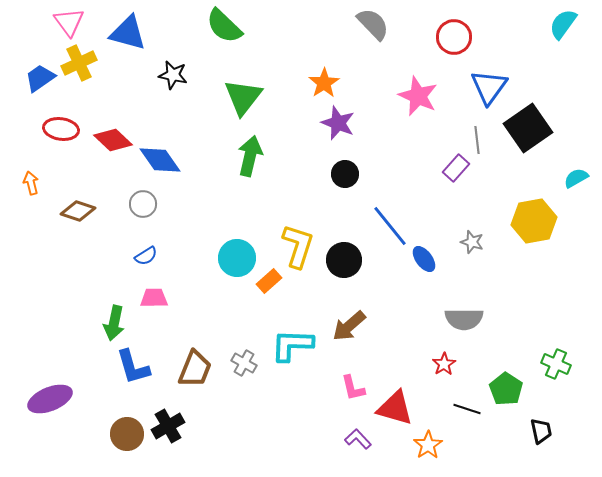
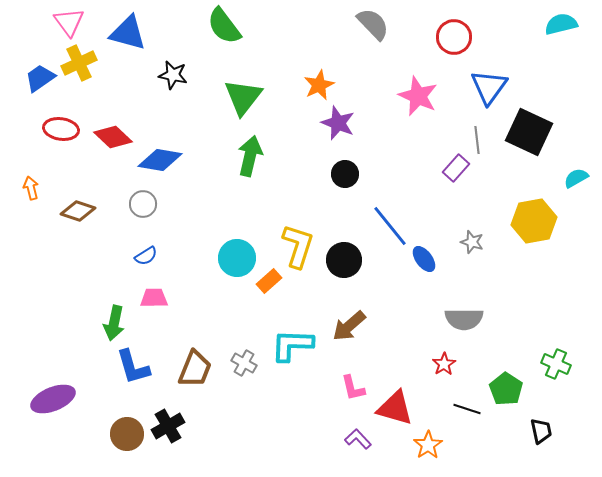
cyan semicircle at (563, 24): moved 2 px left; rotated 40 degrees clockwise
green semicircle at (224, 26): rotated 9 degrees clockwise
orange star at (324, 83): moved 5 px left, 2 px down; rotated 8 degrees clockwise
black square at (528, 128): moved 1 px right, 4 px down; rotated 30 degrees counterclockwise
red diamond at (113, 140): moved 3 px up
blue diamond at (160, 160): rotated 45 degrees counterclockwise
orange arrow at (31, 183): moved 5 px down
purple ellipse at (50, 399): moved 3 px right
